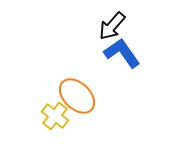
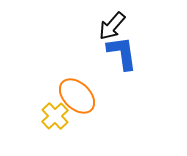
blue L-shape: rotated 27 degrees clockwise
yellow cross: rotated 8 degrees clockwise
